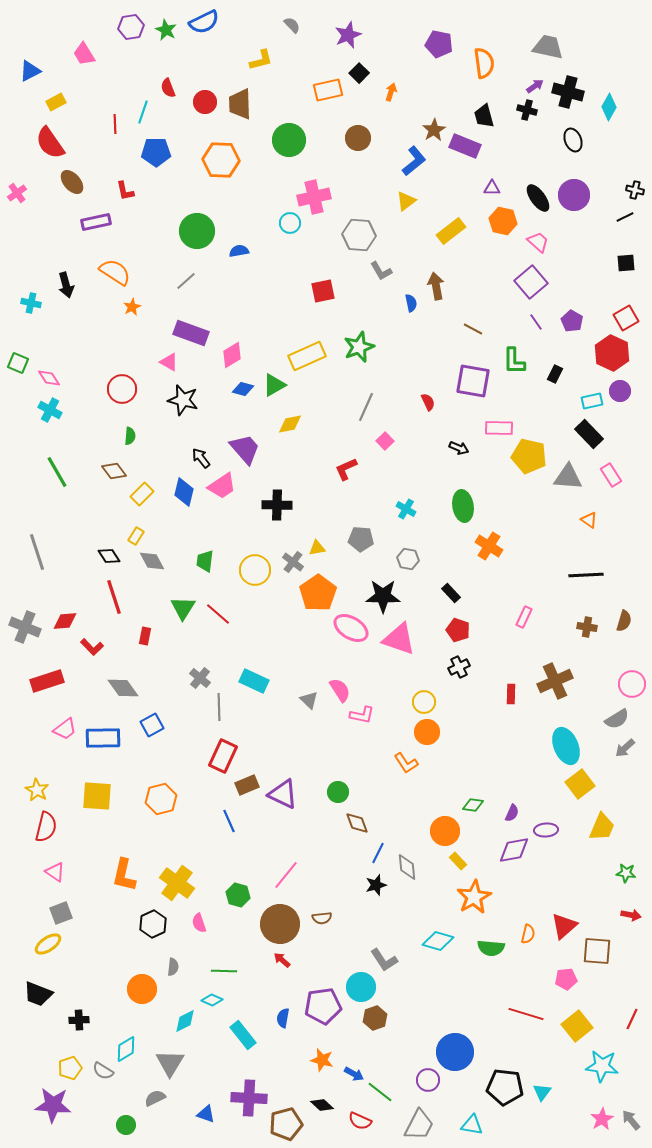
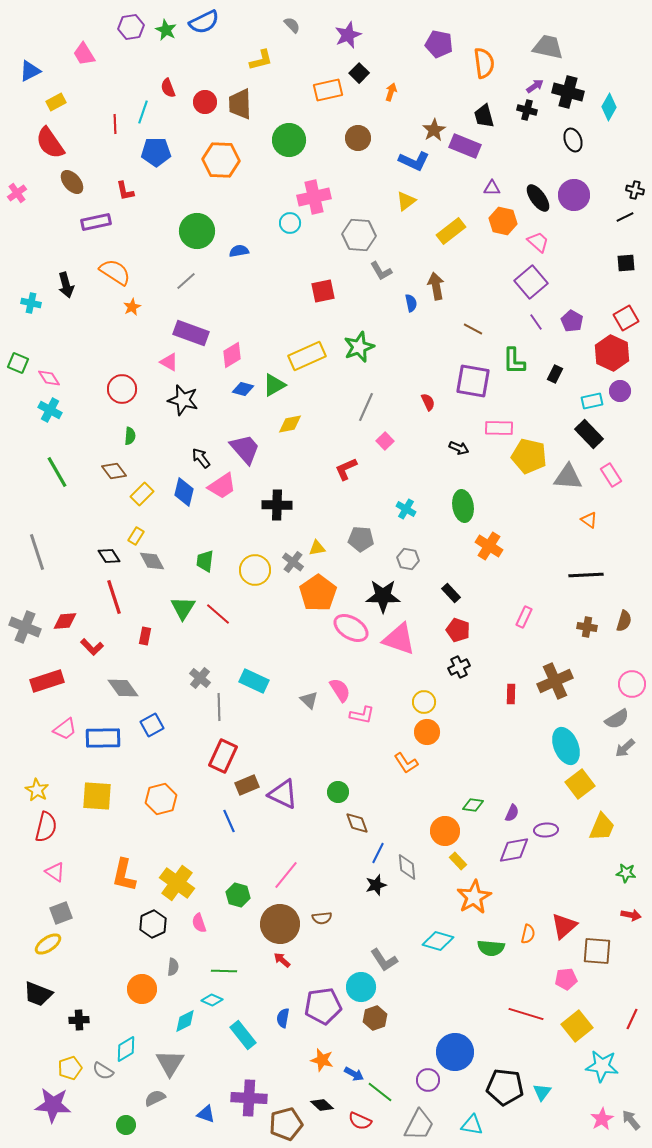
blue L-shape at (414, 161): rotated 64 degrees clockwise
